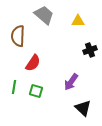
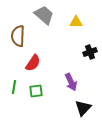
yellow triangle: moved 2 px left, 1 px down
black cross: moved 2 px down
purple arrow: rotated 60 degrees counterclockwise
green square: rotated 24 degrees counterclockwise
black triangle: rotated 30 degrees clockwise
